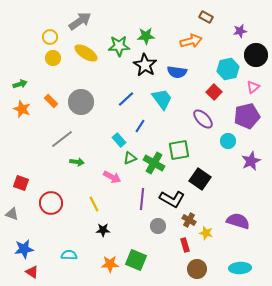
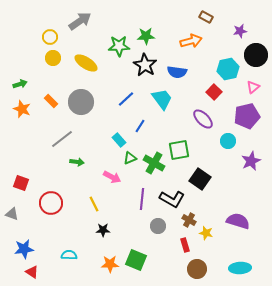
yellow ellipse at (86, 53): moved 10 px down
